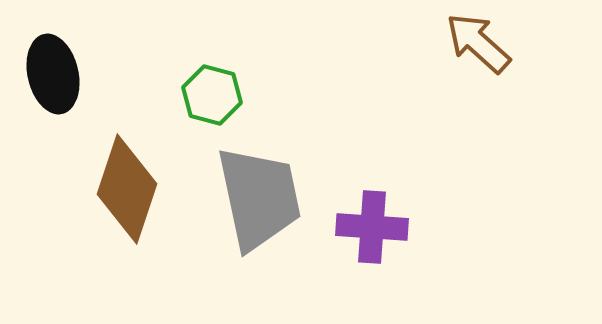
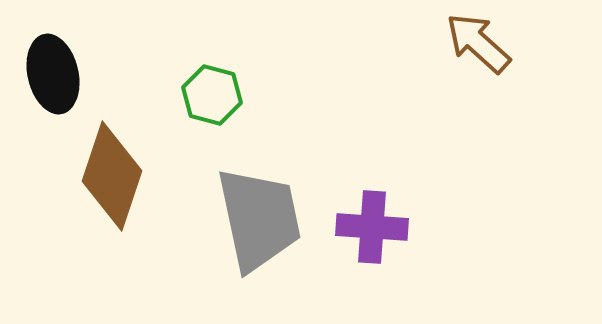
brown diamond: moved 15 px left, 13 px up
gray trapezoid: moved 21 px down
